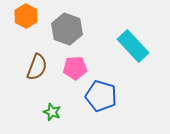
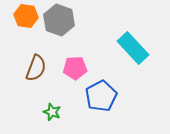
orange hexagon: rotated 20 degrees counterclockwise
gray hexagon: moved 8 px left, 9 px up
cyan rectangle: moved 2 px down
brown semicircle: moved 1 px left, 1 px down
blue pentagon: rotated 28 degrees clockwise
